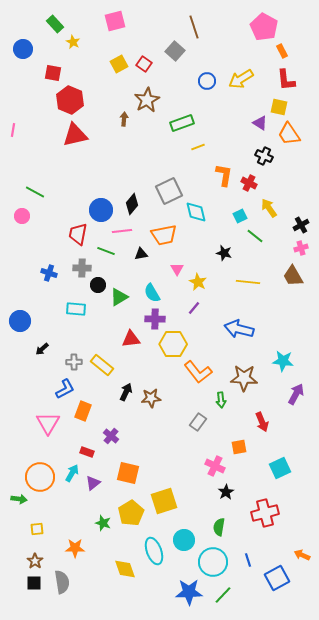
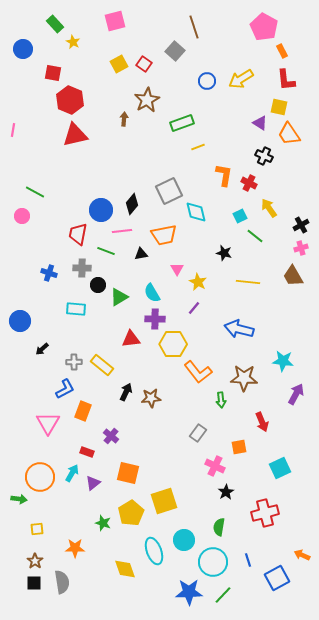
gray rectangle at (198, 422): moved 11 px down
